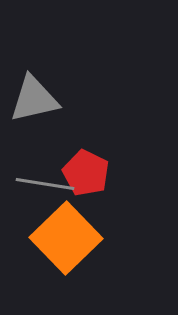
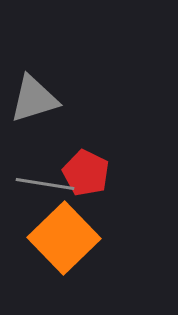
gray triangle: rotated 4 degrees counterclockwise
orange square: moved 2 px left
